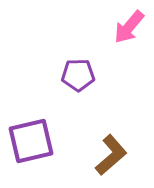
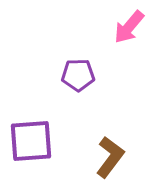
purple square: rotated 9 degrees clockwise
brown L-shape: moved 1 px left, 2 px down; rotated 12 degrees counterclockwise
